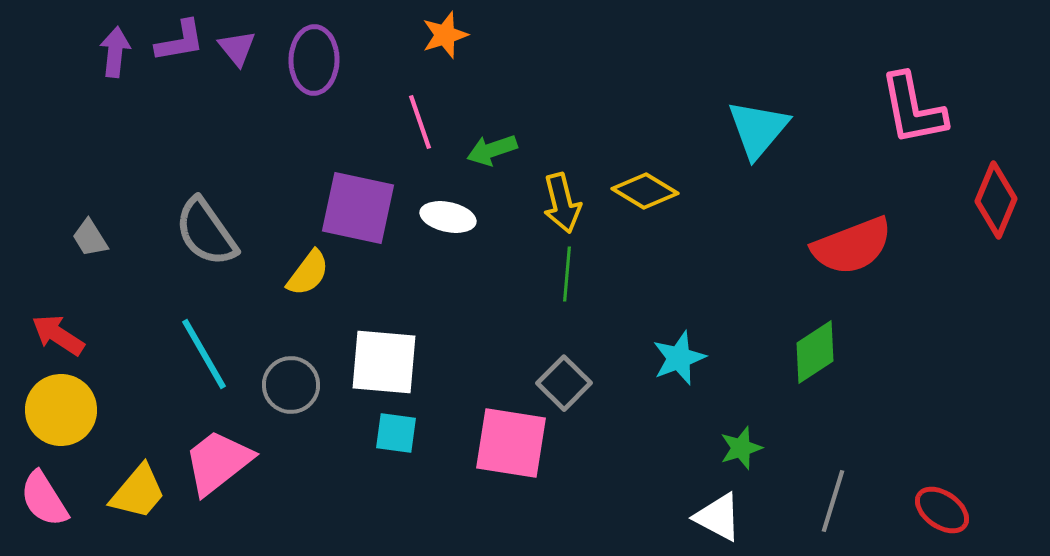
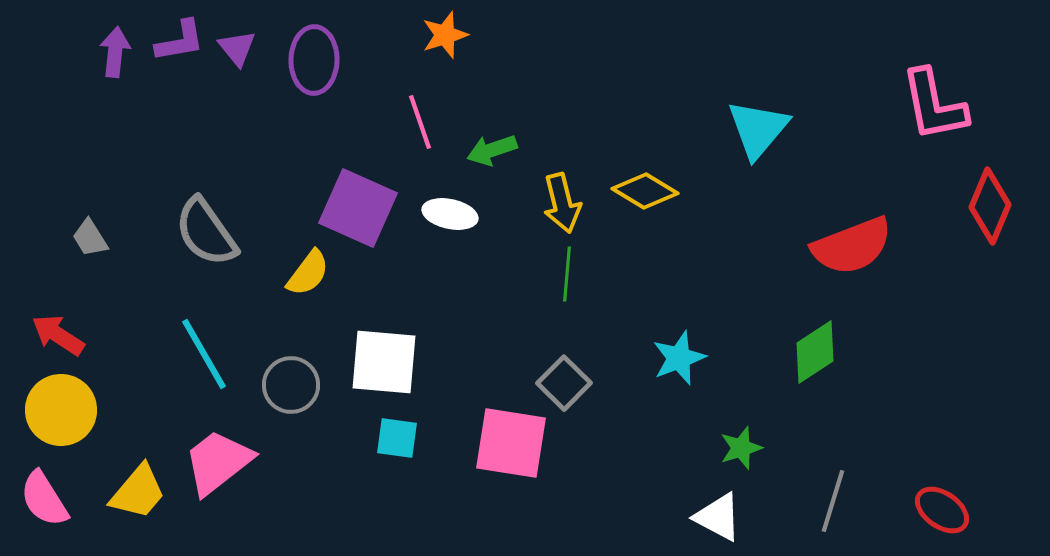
pink L-shape: moved 21 px right, 4 px up
red diamond: moved 6 px left, 6 px down
purple square: rotated 12 degrees clockwise
white ellipse: moved 2 px right, 3 px up
cyan square: moved 1 px right, 5 px down
